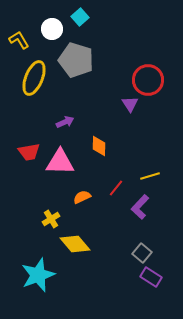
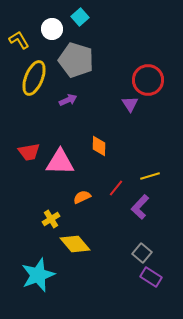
purple arrow: moved 3 px right, 22 px up
